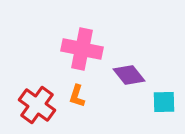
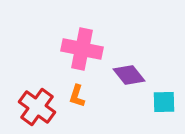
red cross: moved 2 px down
